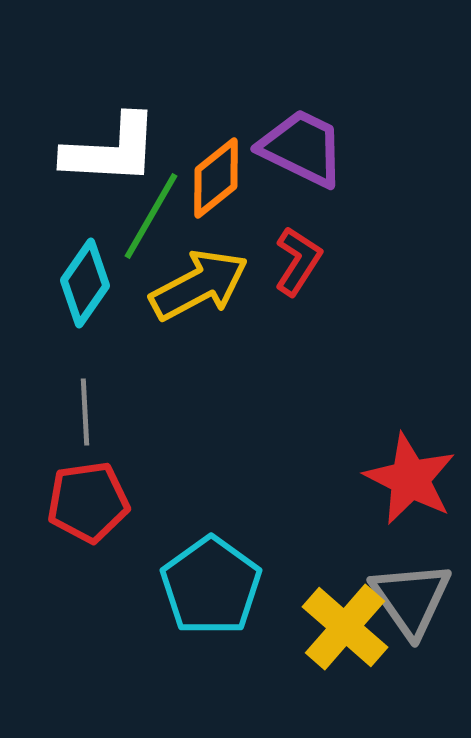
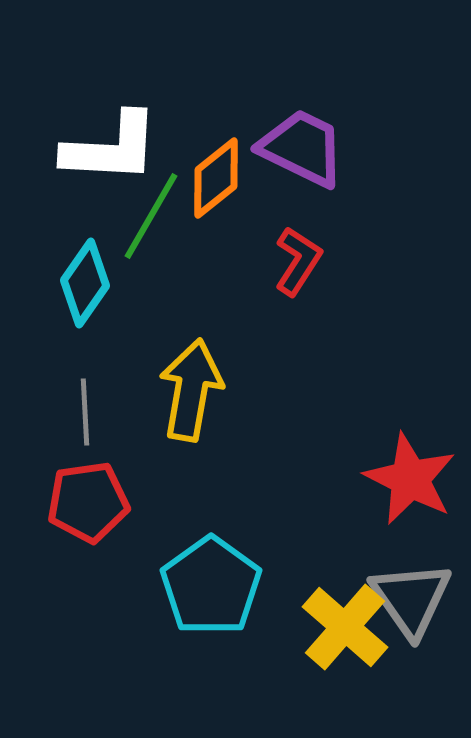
white L-shape: moved 2 px up
yellow arrow: moved 8 px left, 105 px down; rotated 52 degrees counterclockwise
